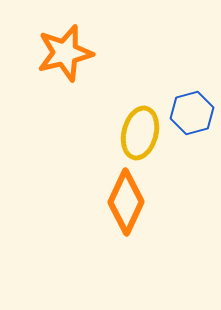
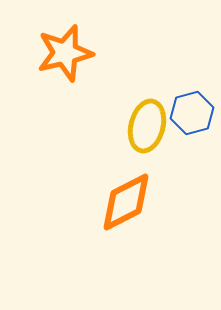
yellow ellipse: moved 7 px right, 7 px up
orange diamond: rotated 38 degrees clockwise
